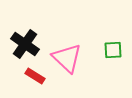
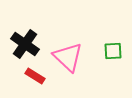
green square: moved 1 px down
pink triangle: moved 1 px right, 1 px up
